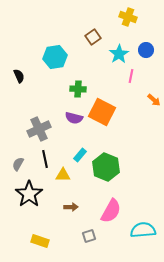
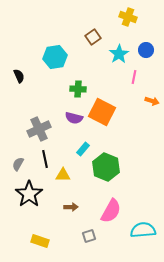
pink line: moved 3 px right, 1 px down
orange arrow: moved 2 px left, 1 px down; rotated 24 degrees counterclockwise
cyan rectangle: moved 3 px right, 6 px up
